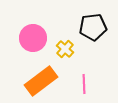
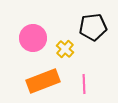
orange rectangle: moved 2 px right; rotated 16 degrees clockwise
